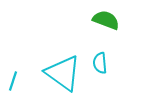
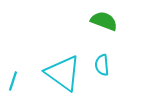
green semicircle: moved 2 px left, 1 px down
cyan semicircle: moved 2 px right, 2 px down
